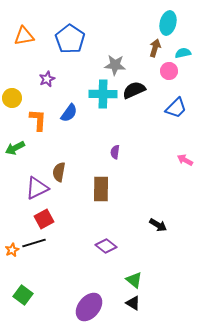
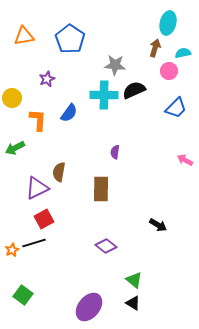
cyan cross: moved 1 px right, 1 px down
